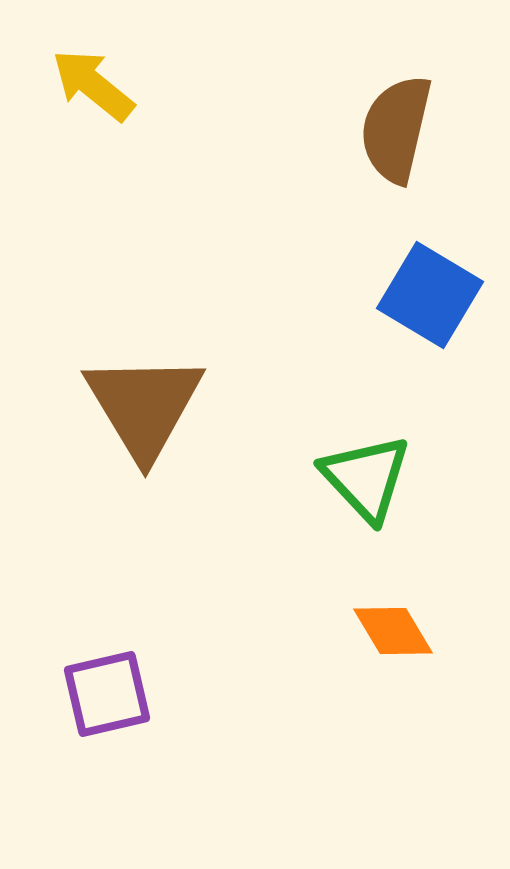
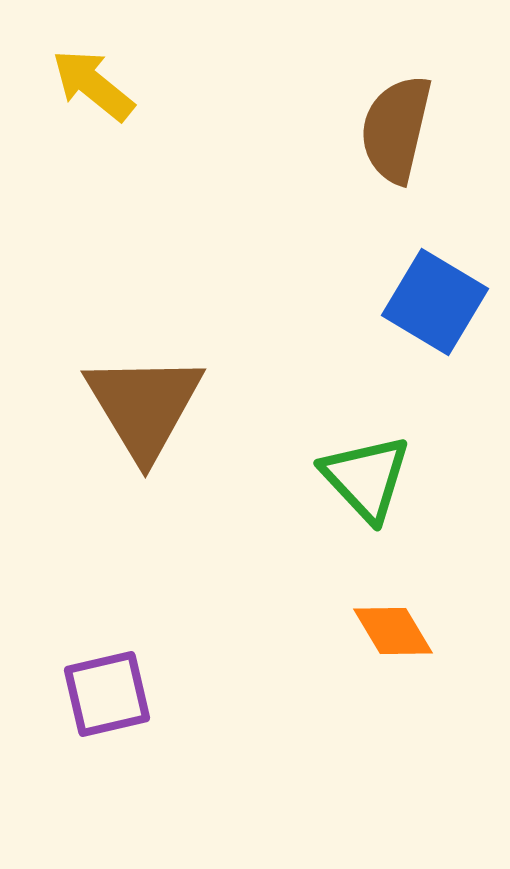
blue square: moved 5 px right, 7 px down
